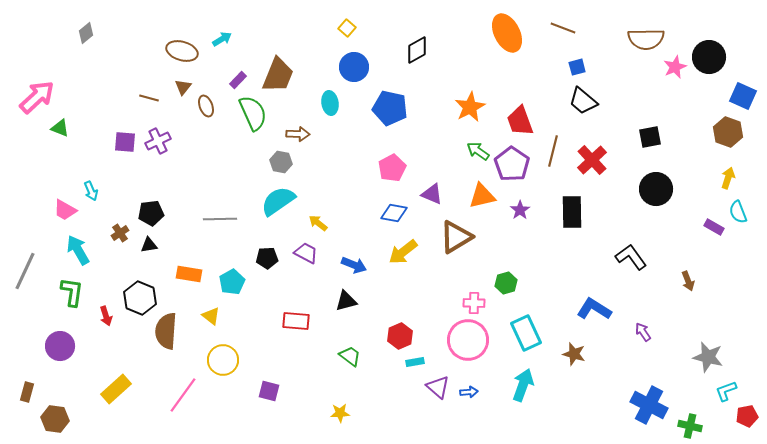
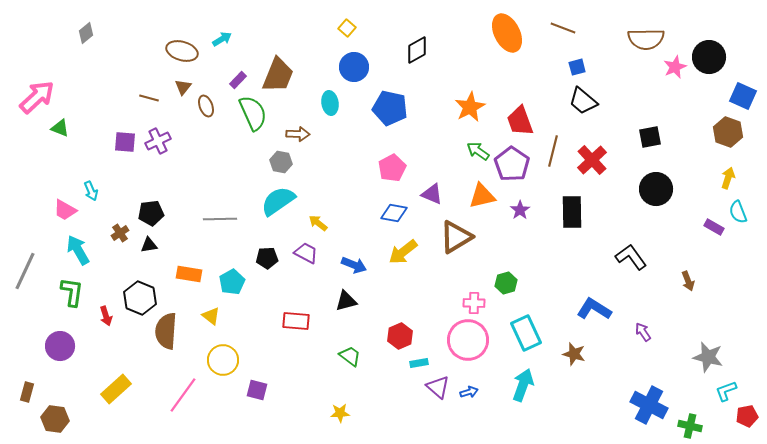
cyan rectangle at (415, 362): moved 4 px right, 1 px down
purple square at (269, 391): moved 12 px left, 1 px up
blue arrow at (469, 392): rotated 12 degrees counterclockwise
